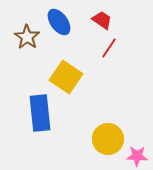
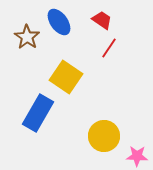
blue rectangle: moved 2 px left; rotated 36 degrees clockwise
yellow circle: moved 4 px left, 3 px up
